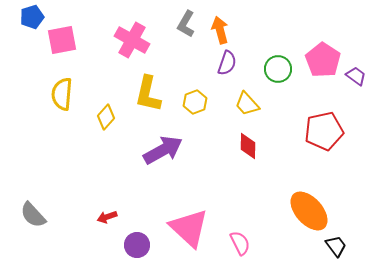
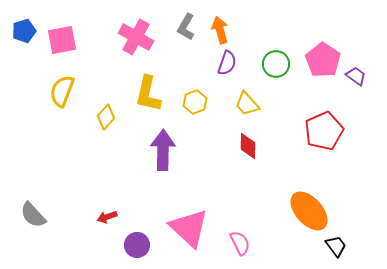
blue pentagon: moved 8 px left, 14 px down
gray L-shape: moved 3 px down
pink cross: moved 4 px right, 3 px up
green circle: moved 2 px left, 5 px up
yellow semicircle: moved 3 px up; rotated 16 degrees clockwise
red pentagon: rotated 12 degrees counterclockwise
purple arrow: rotated 60 degrees counterclockwise
